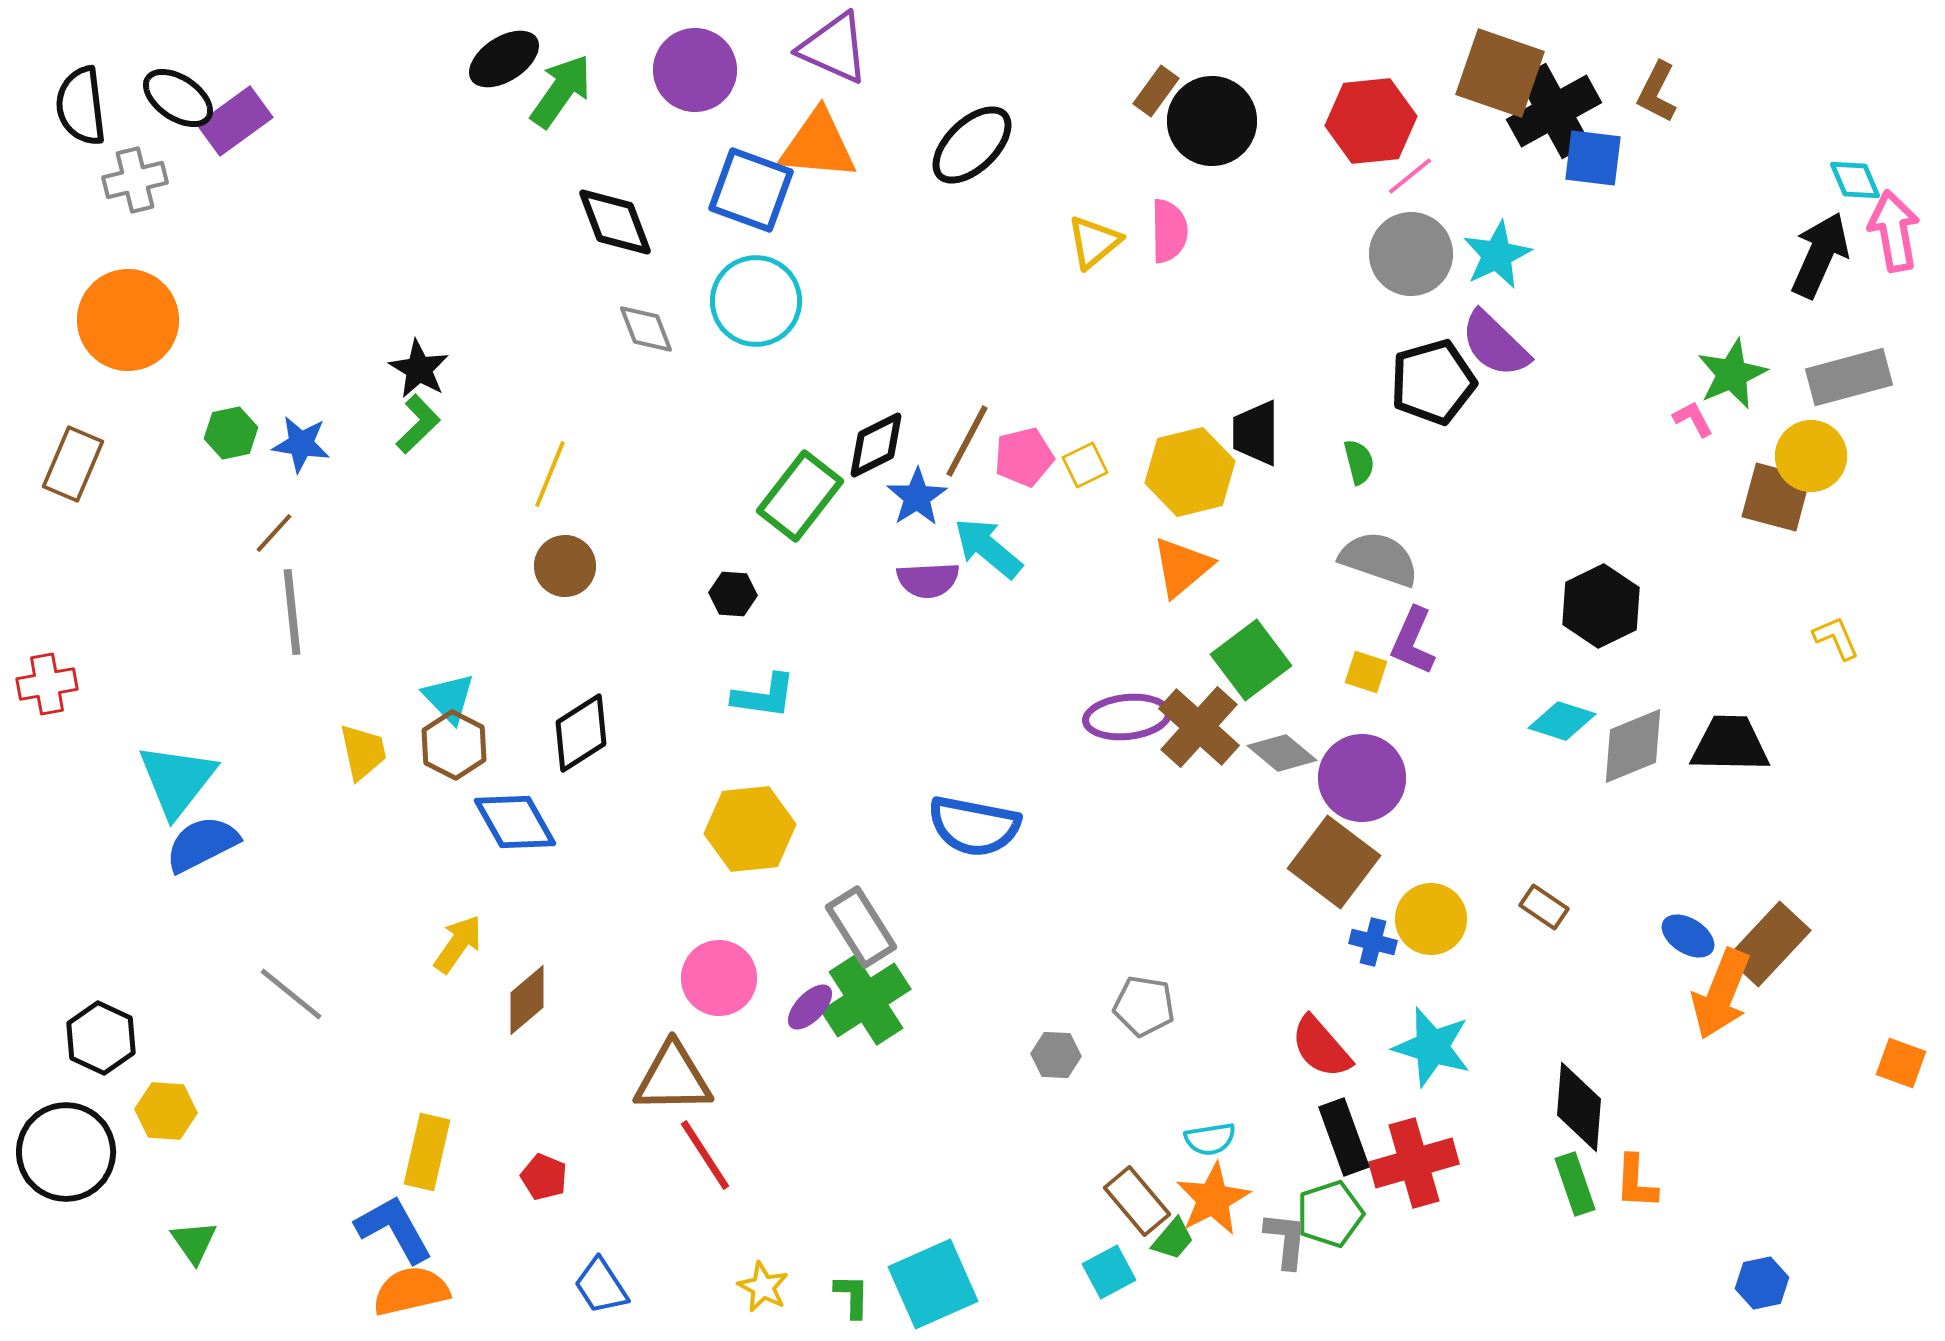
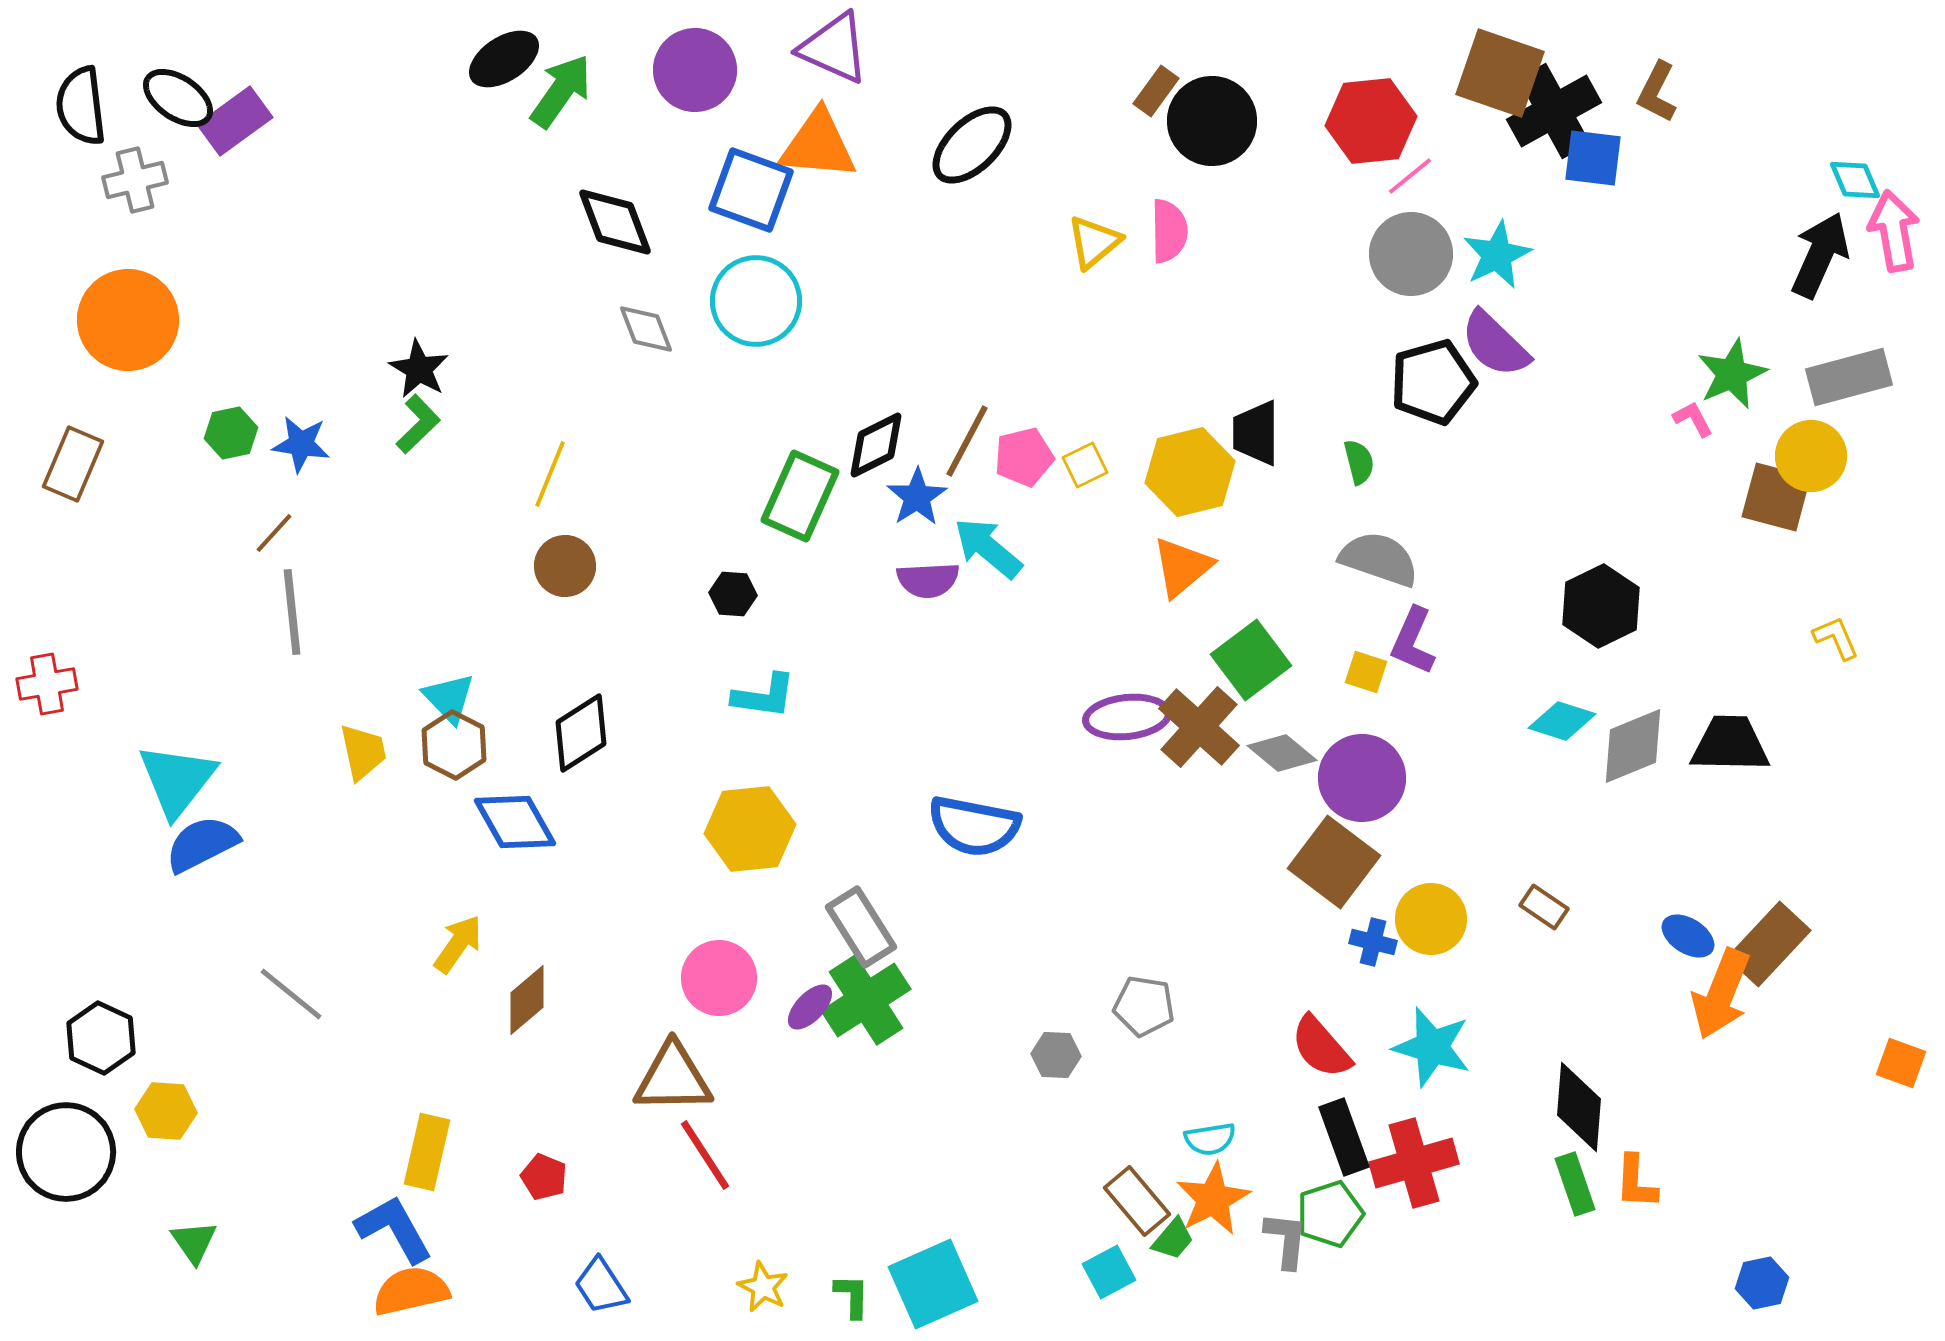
green rectangle at (800, 496): rotated 14 degrees counterclockwise
